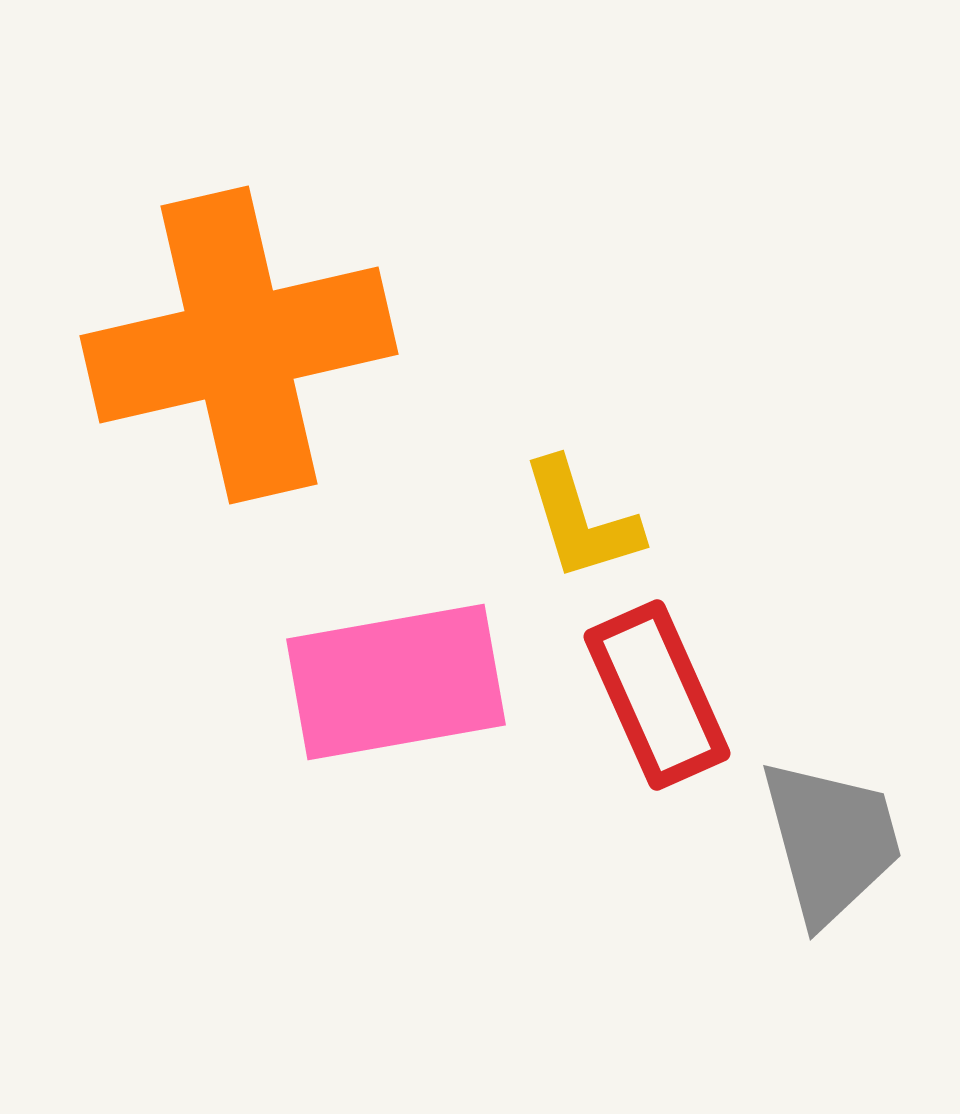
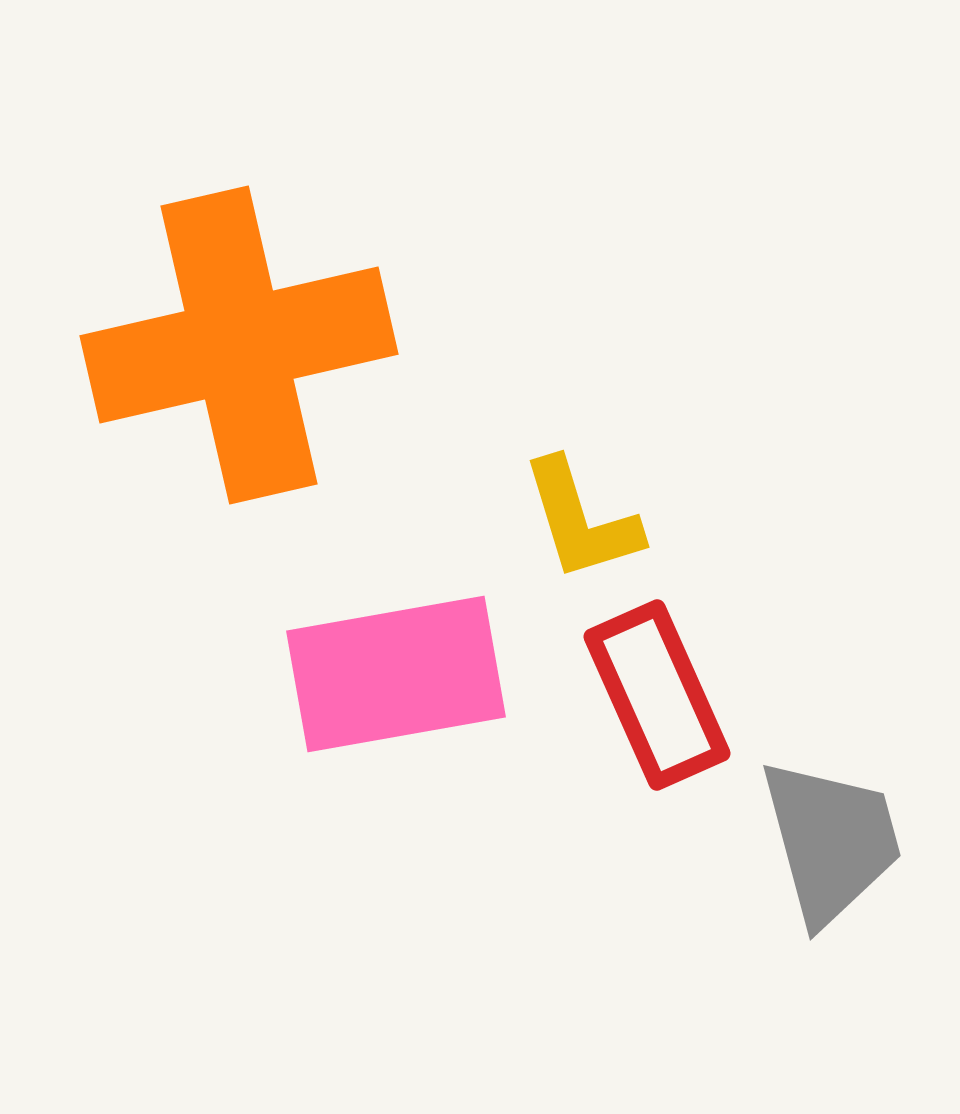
pink rectangle: moved 8 px up
